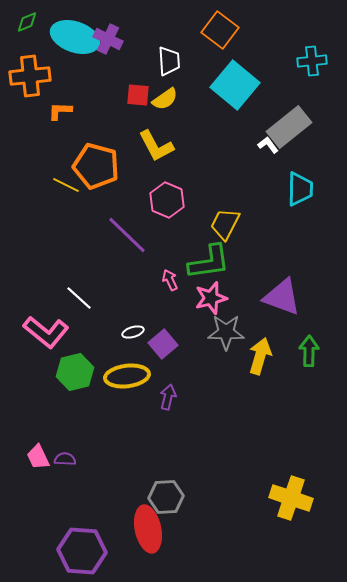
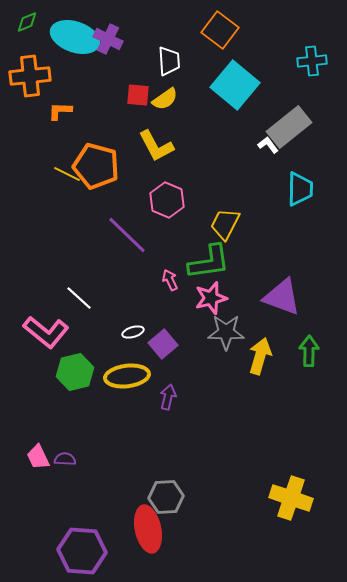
yellow line: moved 1 px right, 11 px up
